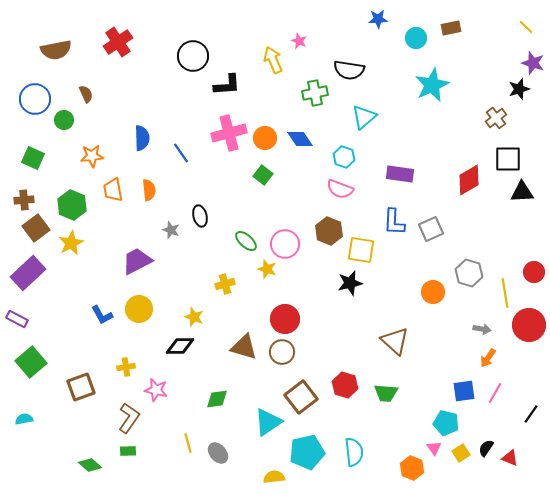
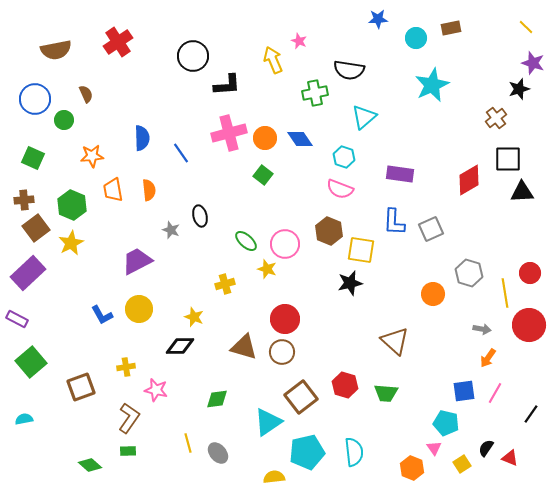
red circle at (534, 272): moved 4 px left, 1 px down
orange circle at (433, 292): moved 2 px down
yellow square at (461, 453): moved 1 px right, 11 px down
